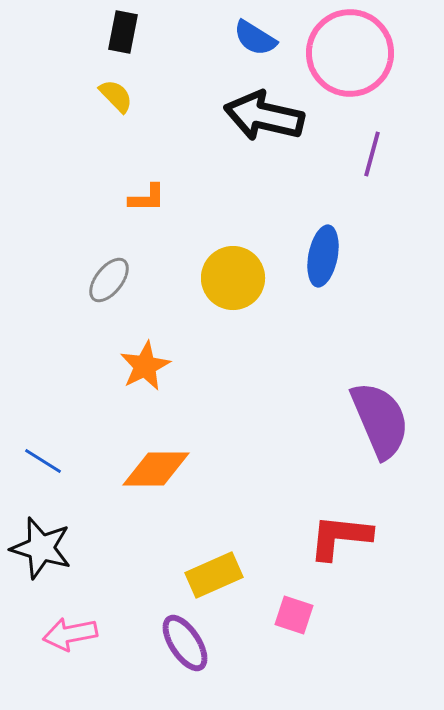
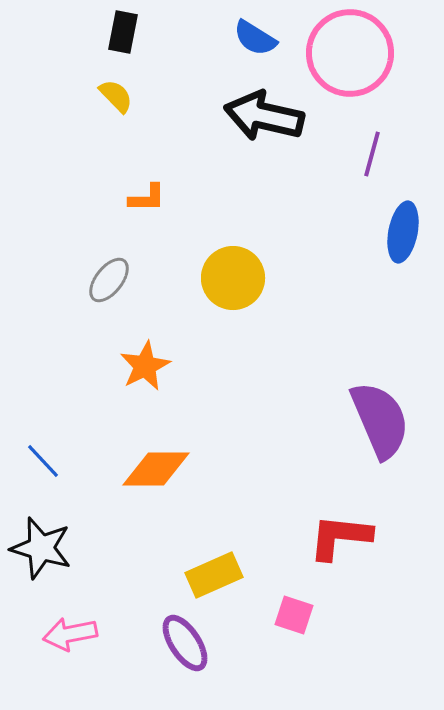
blue ellipse: moved 80 px right, 24 px up
blue line: rotated 15 degrees clockwise
